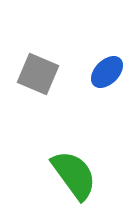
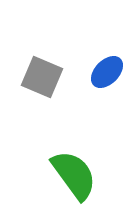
gray square: moved 4 px right, 3 px down
